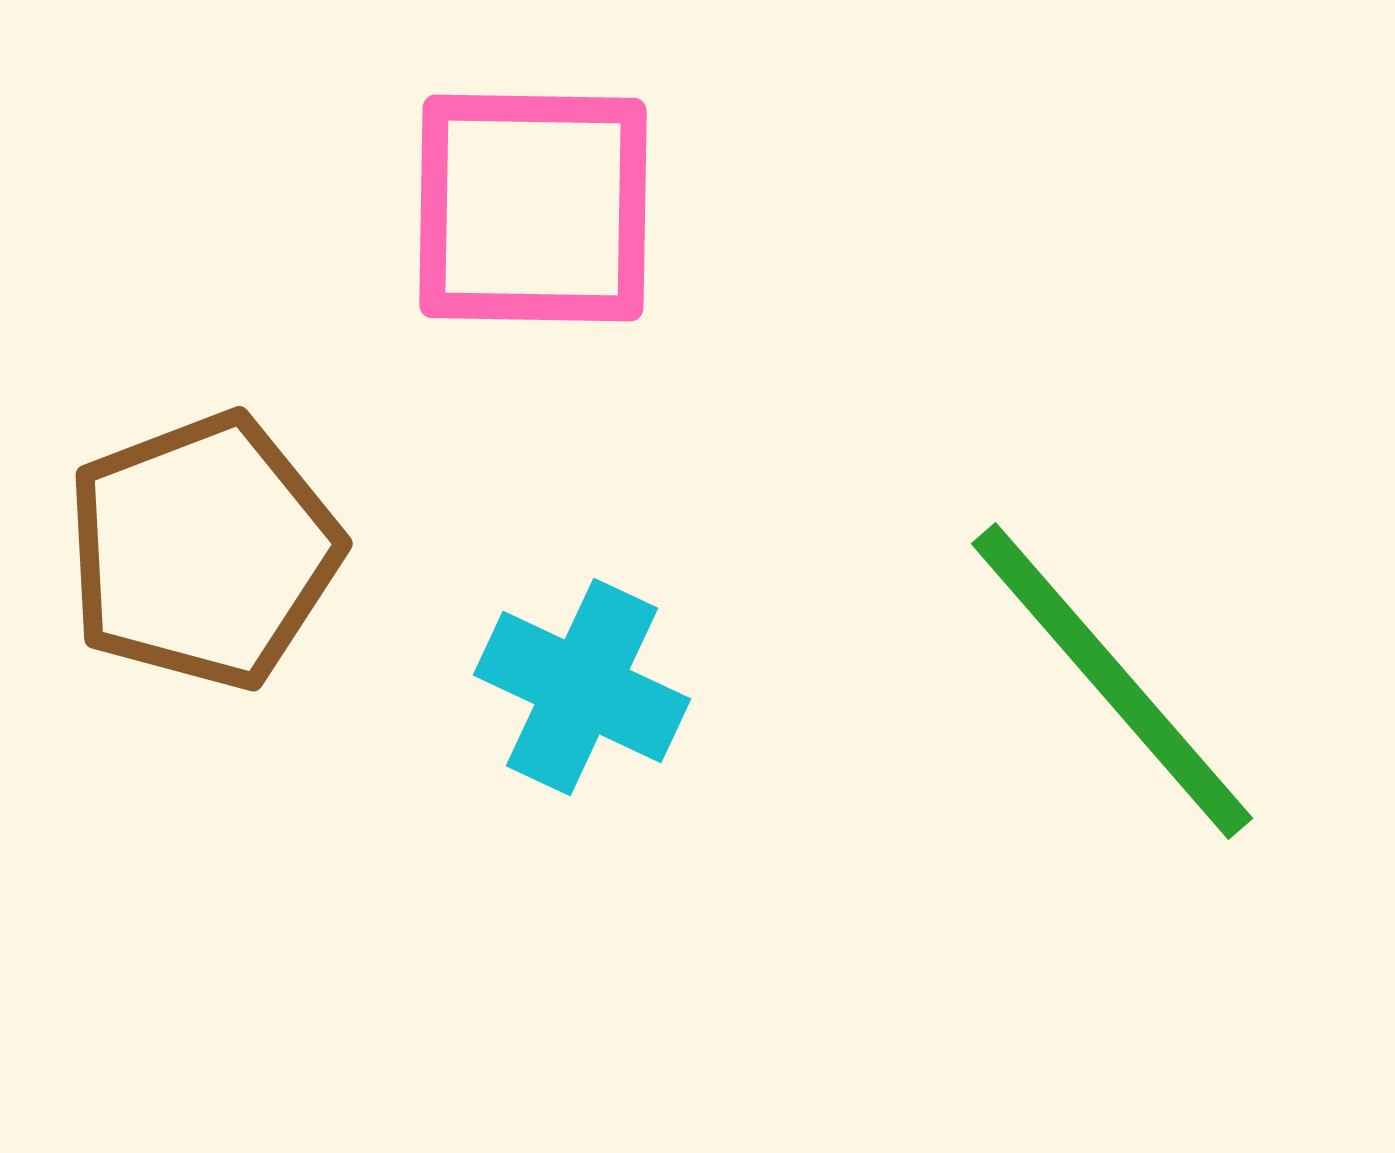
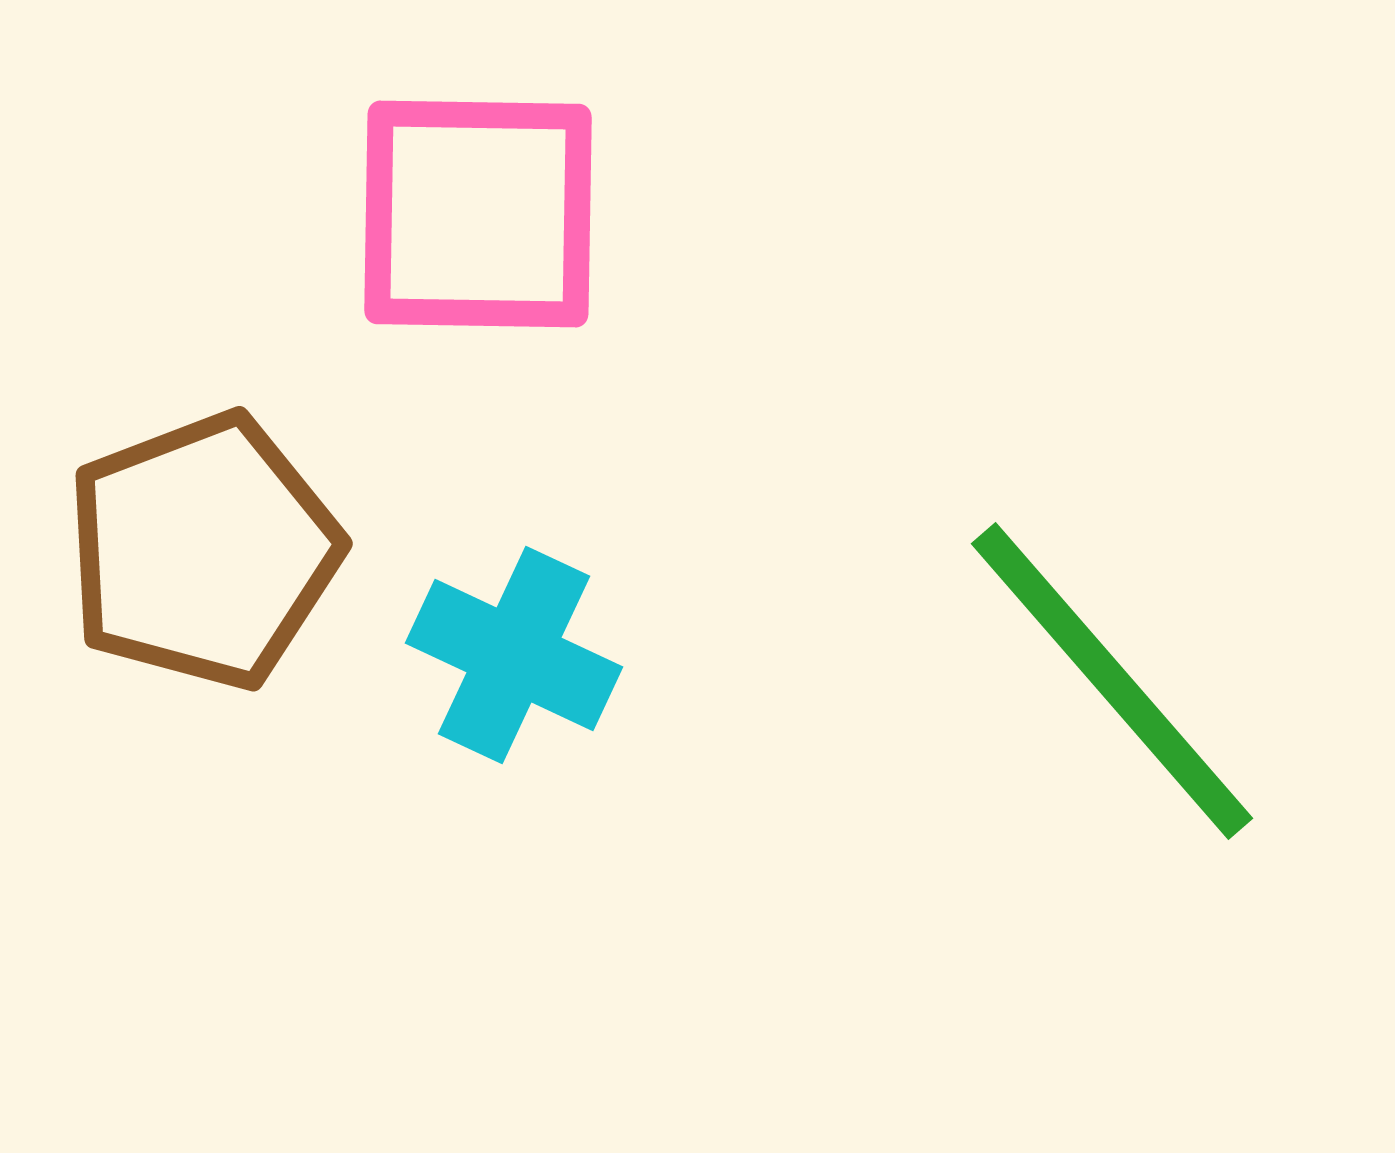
pink square: moved 55 px left, 6 px down
cyan cross: moved 68 px left, 32 px up
